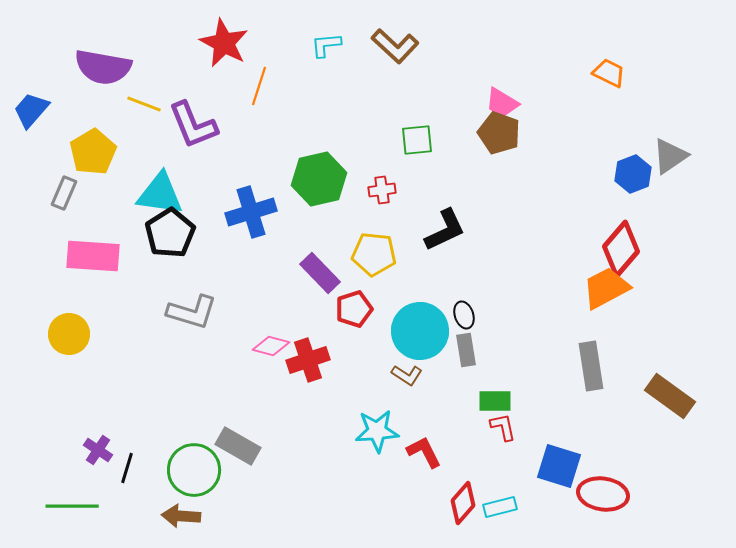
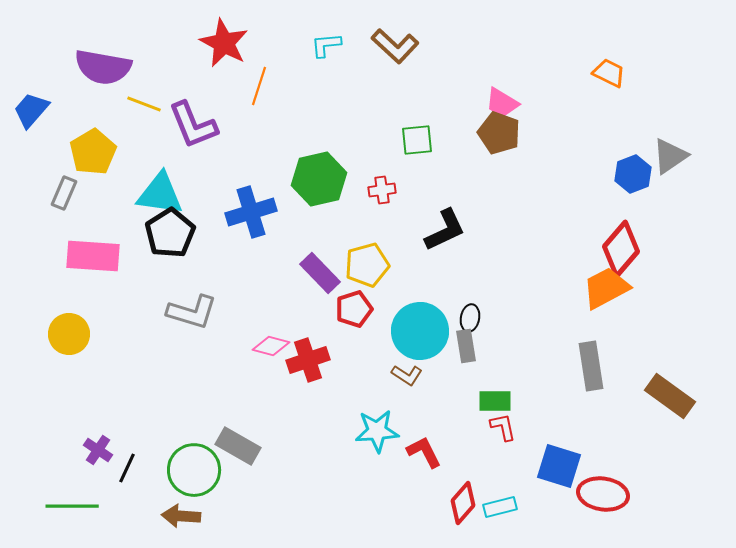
yellow pentagon at (374, 254): moved 7 px left, 11 px down; rotated 21 degrees counterclockwise
black ellipse at (464, 315): moved 6 px right, 3 px down; rotated 28 degrees clockwise
gray rectangle at (466, 350): moved 4 px up
black line at (127, 468): rotated 8 degrees clockwise
